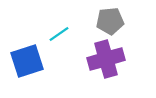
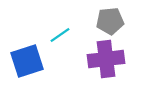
cyan line: moved 1 px right, 1 px down
purple cross: rotated 9 degrees clockwise
